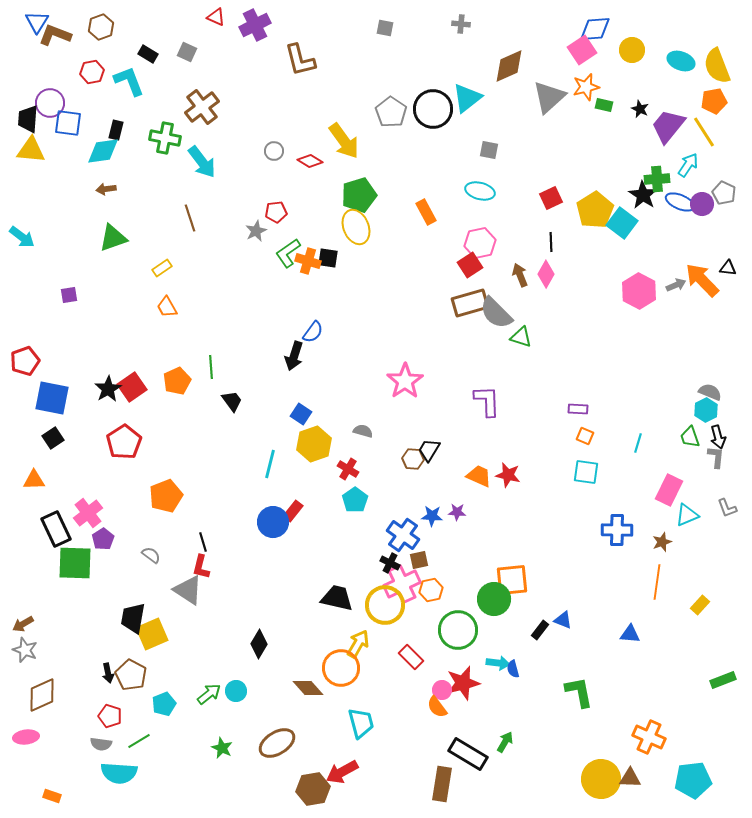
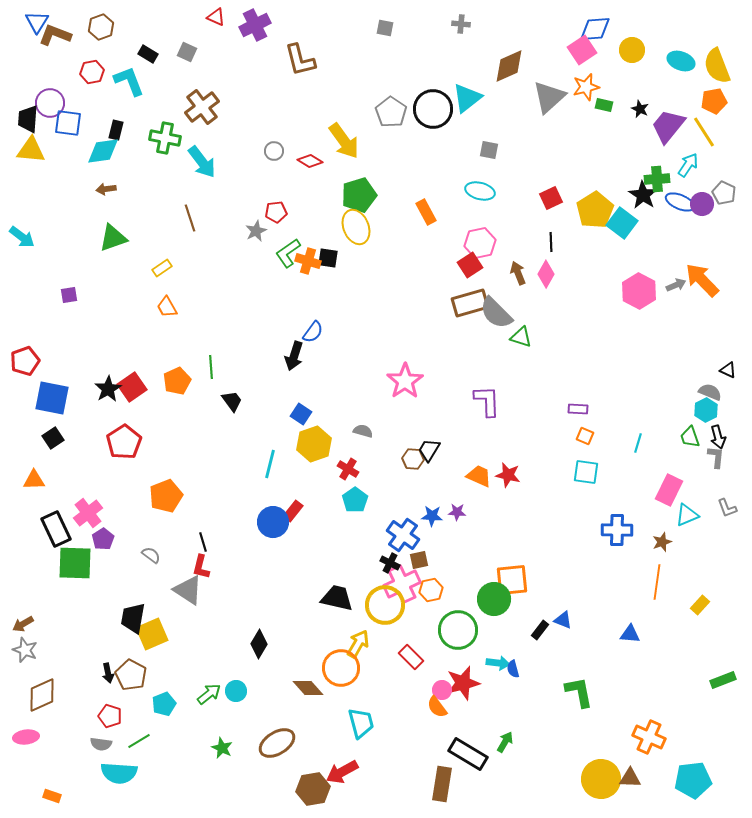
black triangle at (728, 268): moved 102 px down; rotated 18 degrees clockwise
brown arrow at (520, 275): moved 2 px left, 2 px up
